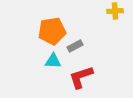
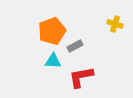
yellow cross: moved 13 px down; rotated 21 degrees clockwise
orange pentagon: rotated 12 degrees counterclockwise
red L-shape: rotated 8 degrees clockwise
